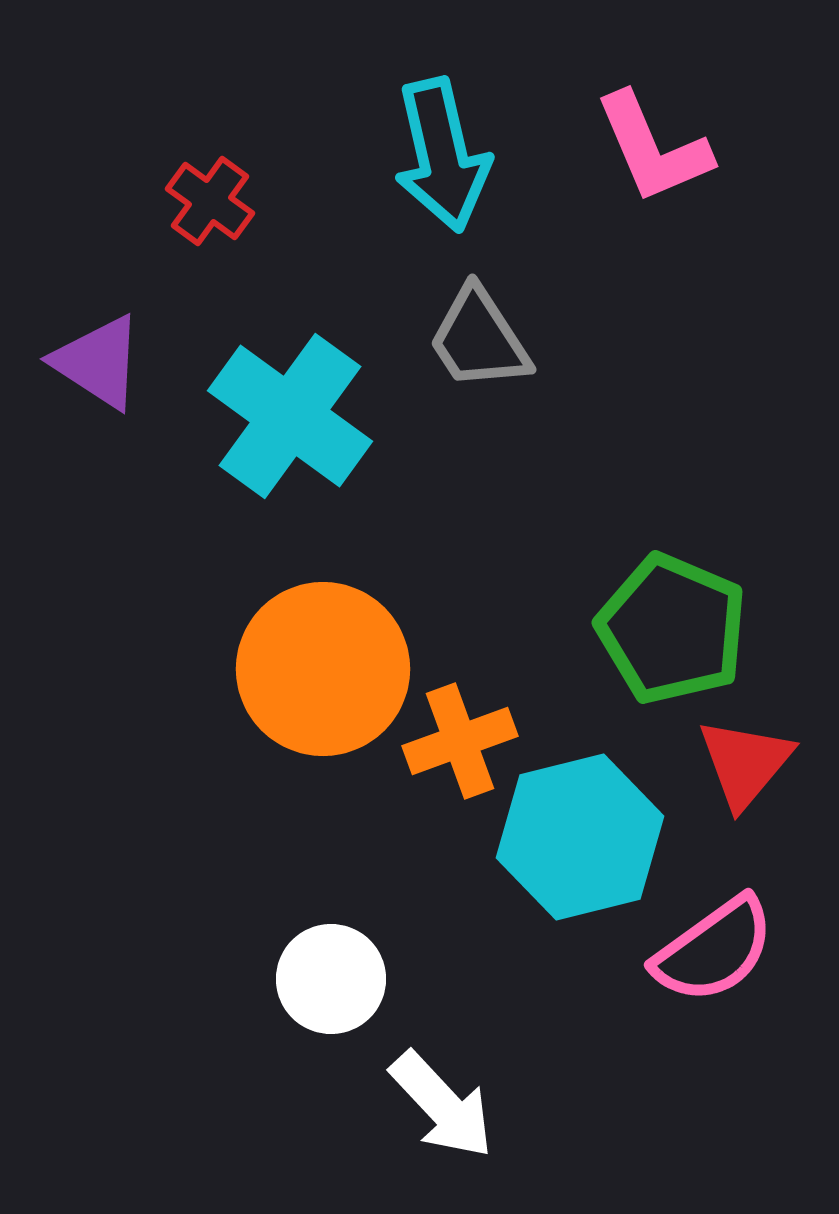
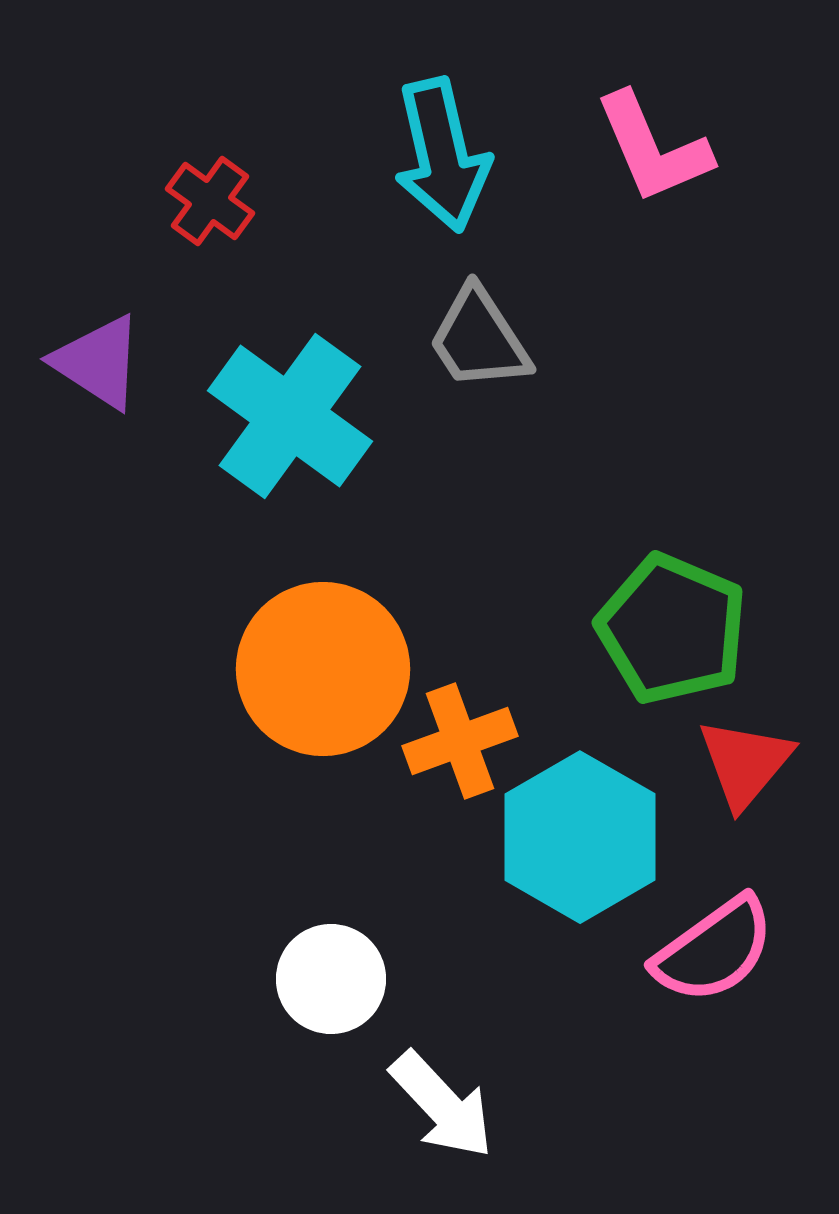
cyan hexagon: rotated 16 degrees counterclockwise
